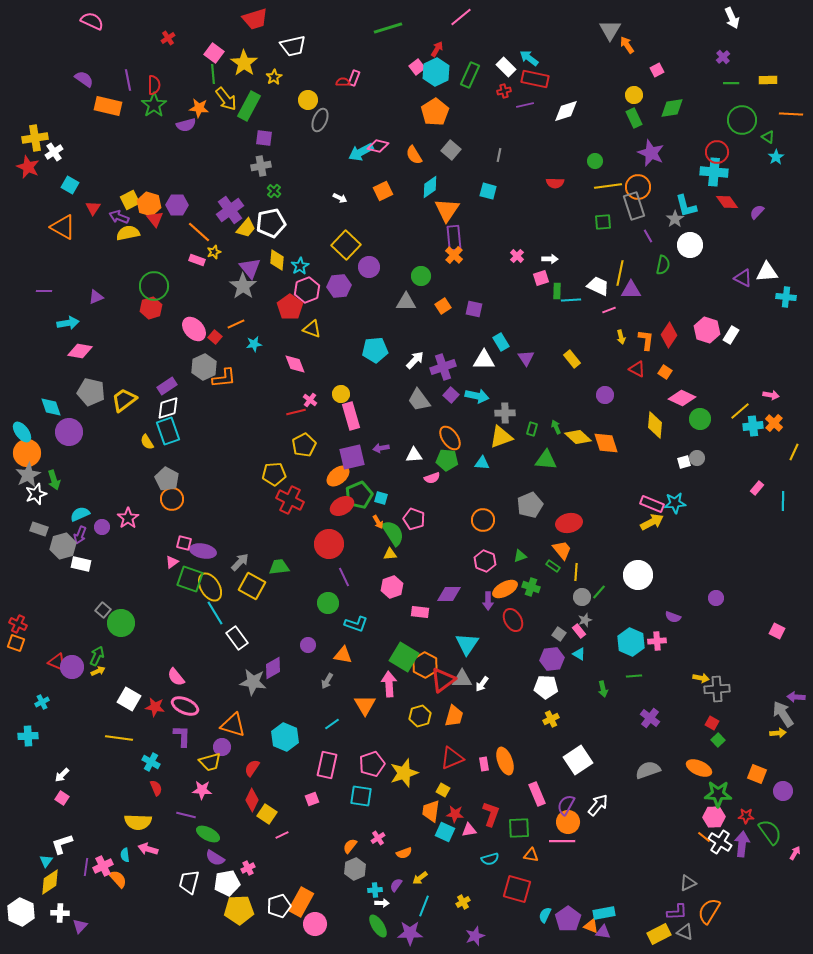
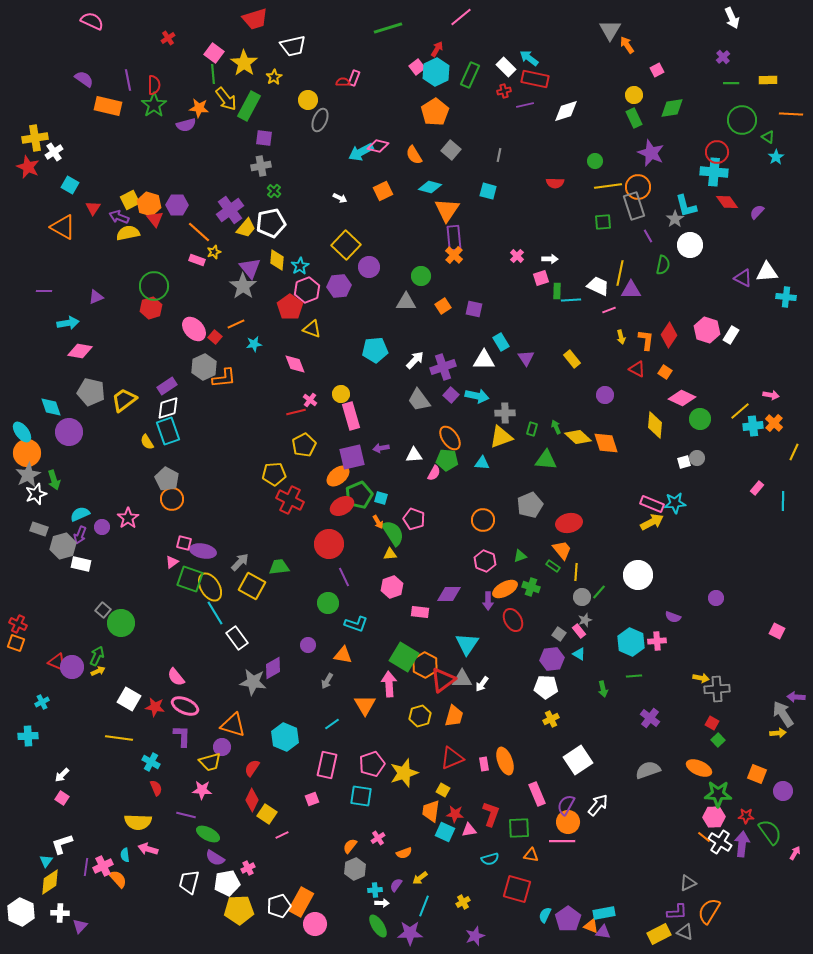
cyan diamond at (430, 187): rotated 50 degrees clockwise
pink semicircle at (432, 478): moved 2 px right, 5 px up; rotated 42 degrees counterclockwise
